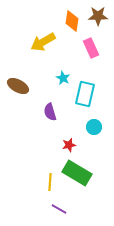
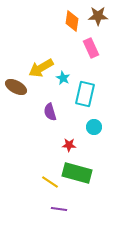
yellow arrow: moved 2 px left, 26 px down
brown ellipse: moved 2 px left, 1 px down
red star: rotated 16 degrees clockwise
green rectangle: rotated 16 degrees counterclockwise
yellow line: rotated 60 degrees counterclockwise
purple line: rotated 21 degrees counterclockwise
